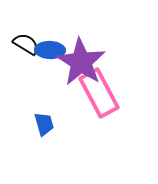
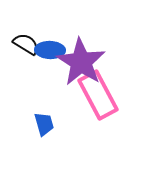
pink rectangle: moved 1 px left, 2 px down
